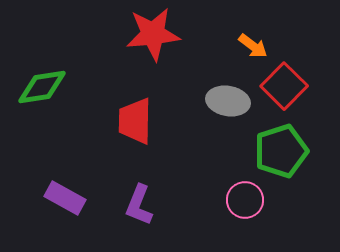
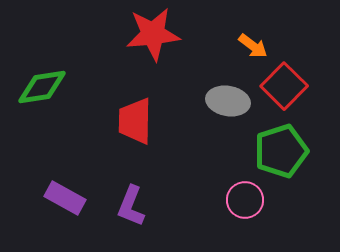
purple L-shape: moved 8 px left, 1 px down
